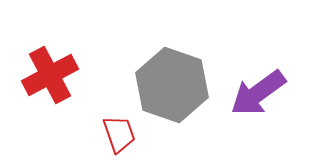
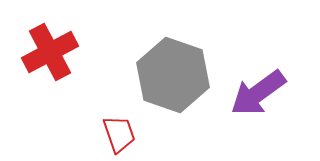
red cross: moved 23 px up
gray hexagon: moved 1 px right, 10 px up
